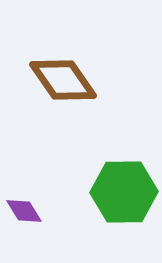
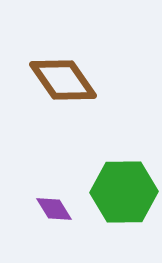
purple diamond: moved 30 px right, 2 px up
